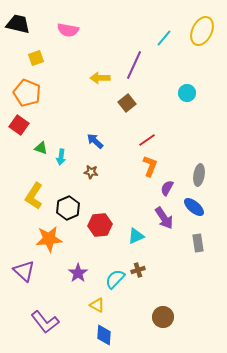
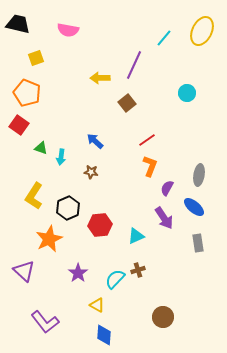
orange star: rotated 20 degrees counterclockwise
